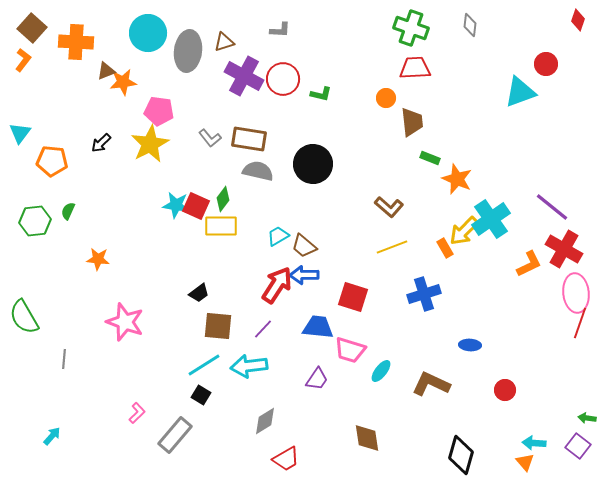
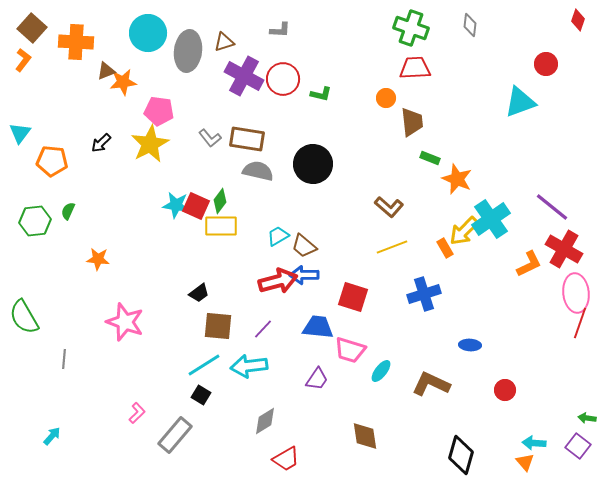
cyan triangle at (520, 92): moved 10 px down
brown rectangle at (249, 139): moved 2 px left
green diamond at (223, 199): moved 3 px left, 2 px down
red arrow at (277, 285): moved 1 px right, 4 px up; rotated 42 degrees clockwise
brown diamond at (367, 438): moved 2 px left, 2 px up
